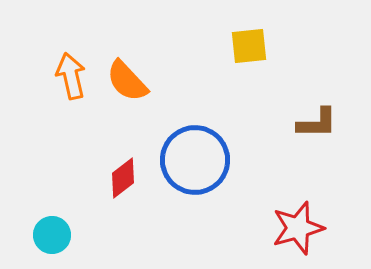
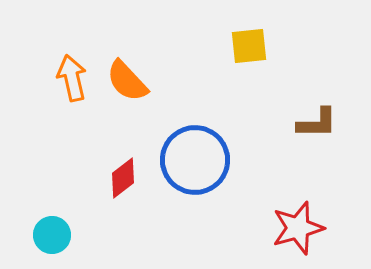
orange arrow: moved 1 px right, 2 px down
